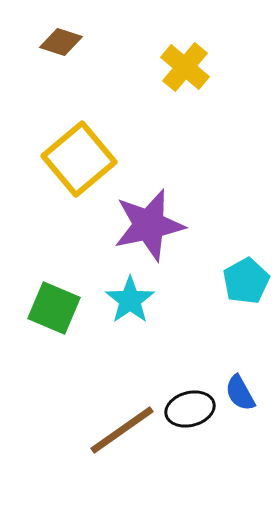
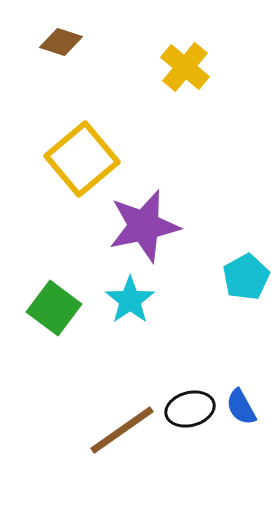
yellow square: moved 3 px right
purple star: moved 5 px left, 1 px down
cyan pentagon: moved 4 px up
green square: rotated 14 degrees clockwise
blue semicircle: moved 1 px right, 14 px down
